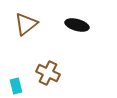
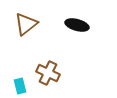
cyan rectangle: moved 4 px right
